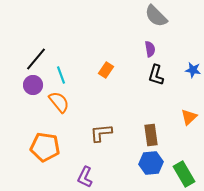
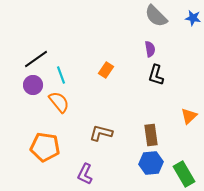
black line: rotated 15 degrees clockwise
blue star: moved 52 px up
orange triangle: moved 1 px up
brown L-shape: rotated 20 degrees clockwise
purple L-shape: moved 3 px up
